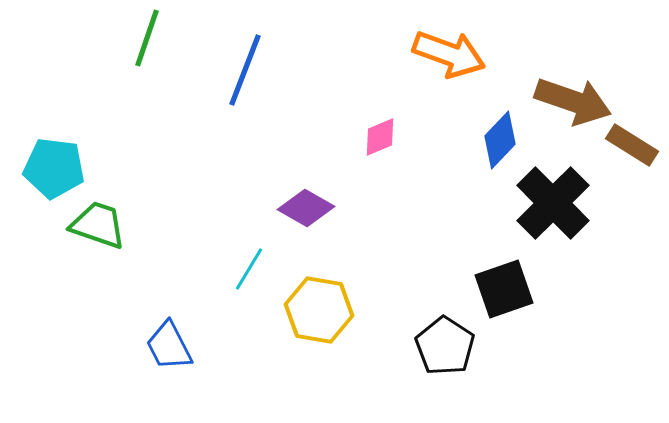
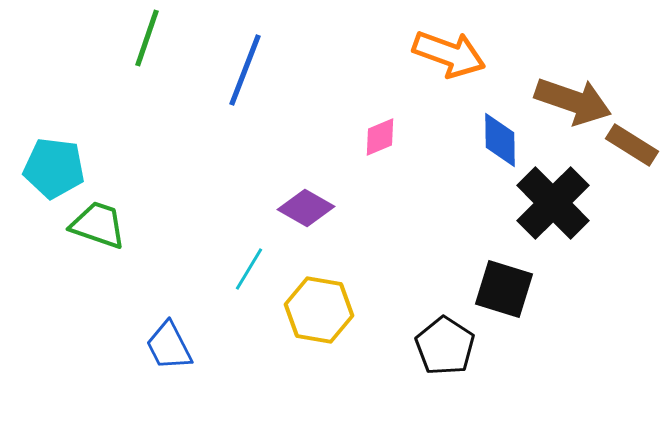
blue diamond: rotated 44 degrees counterclockwise
black square: rotated 36 degrees clockwise
